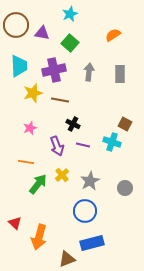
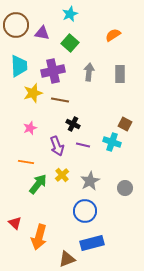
purple cross: moved 1 px left, 1 px down
